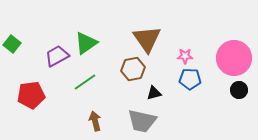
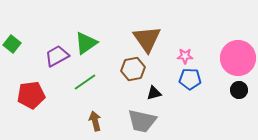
pink circle: moved 4 px right
